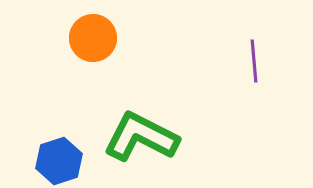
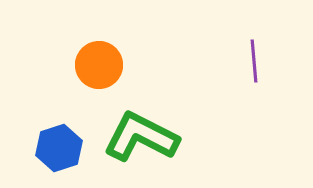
orange circle: moved 6 px right, 27 px down
blue hexagon: moved 13 px up
